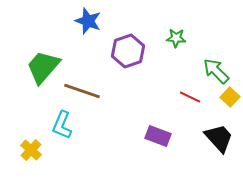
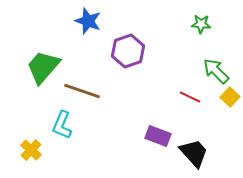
green star: moved 25 px right, 14 px up
black trapezoid: moved 25 px left, 15 px down
